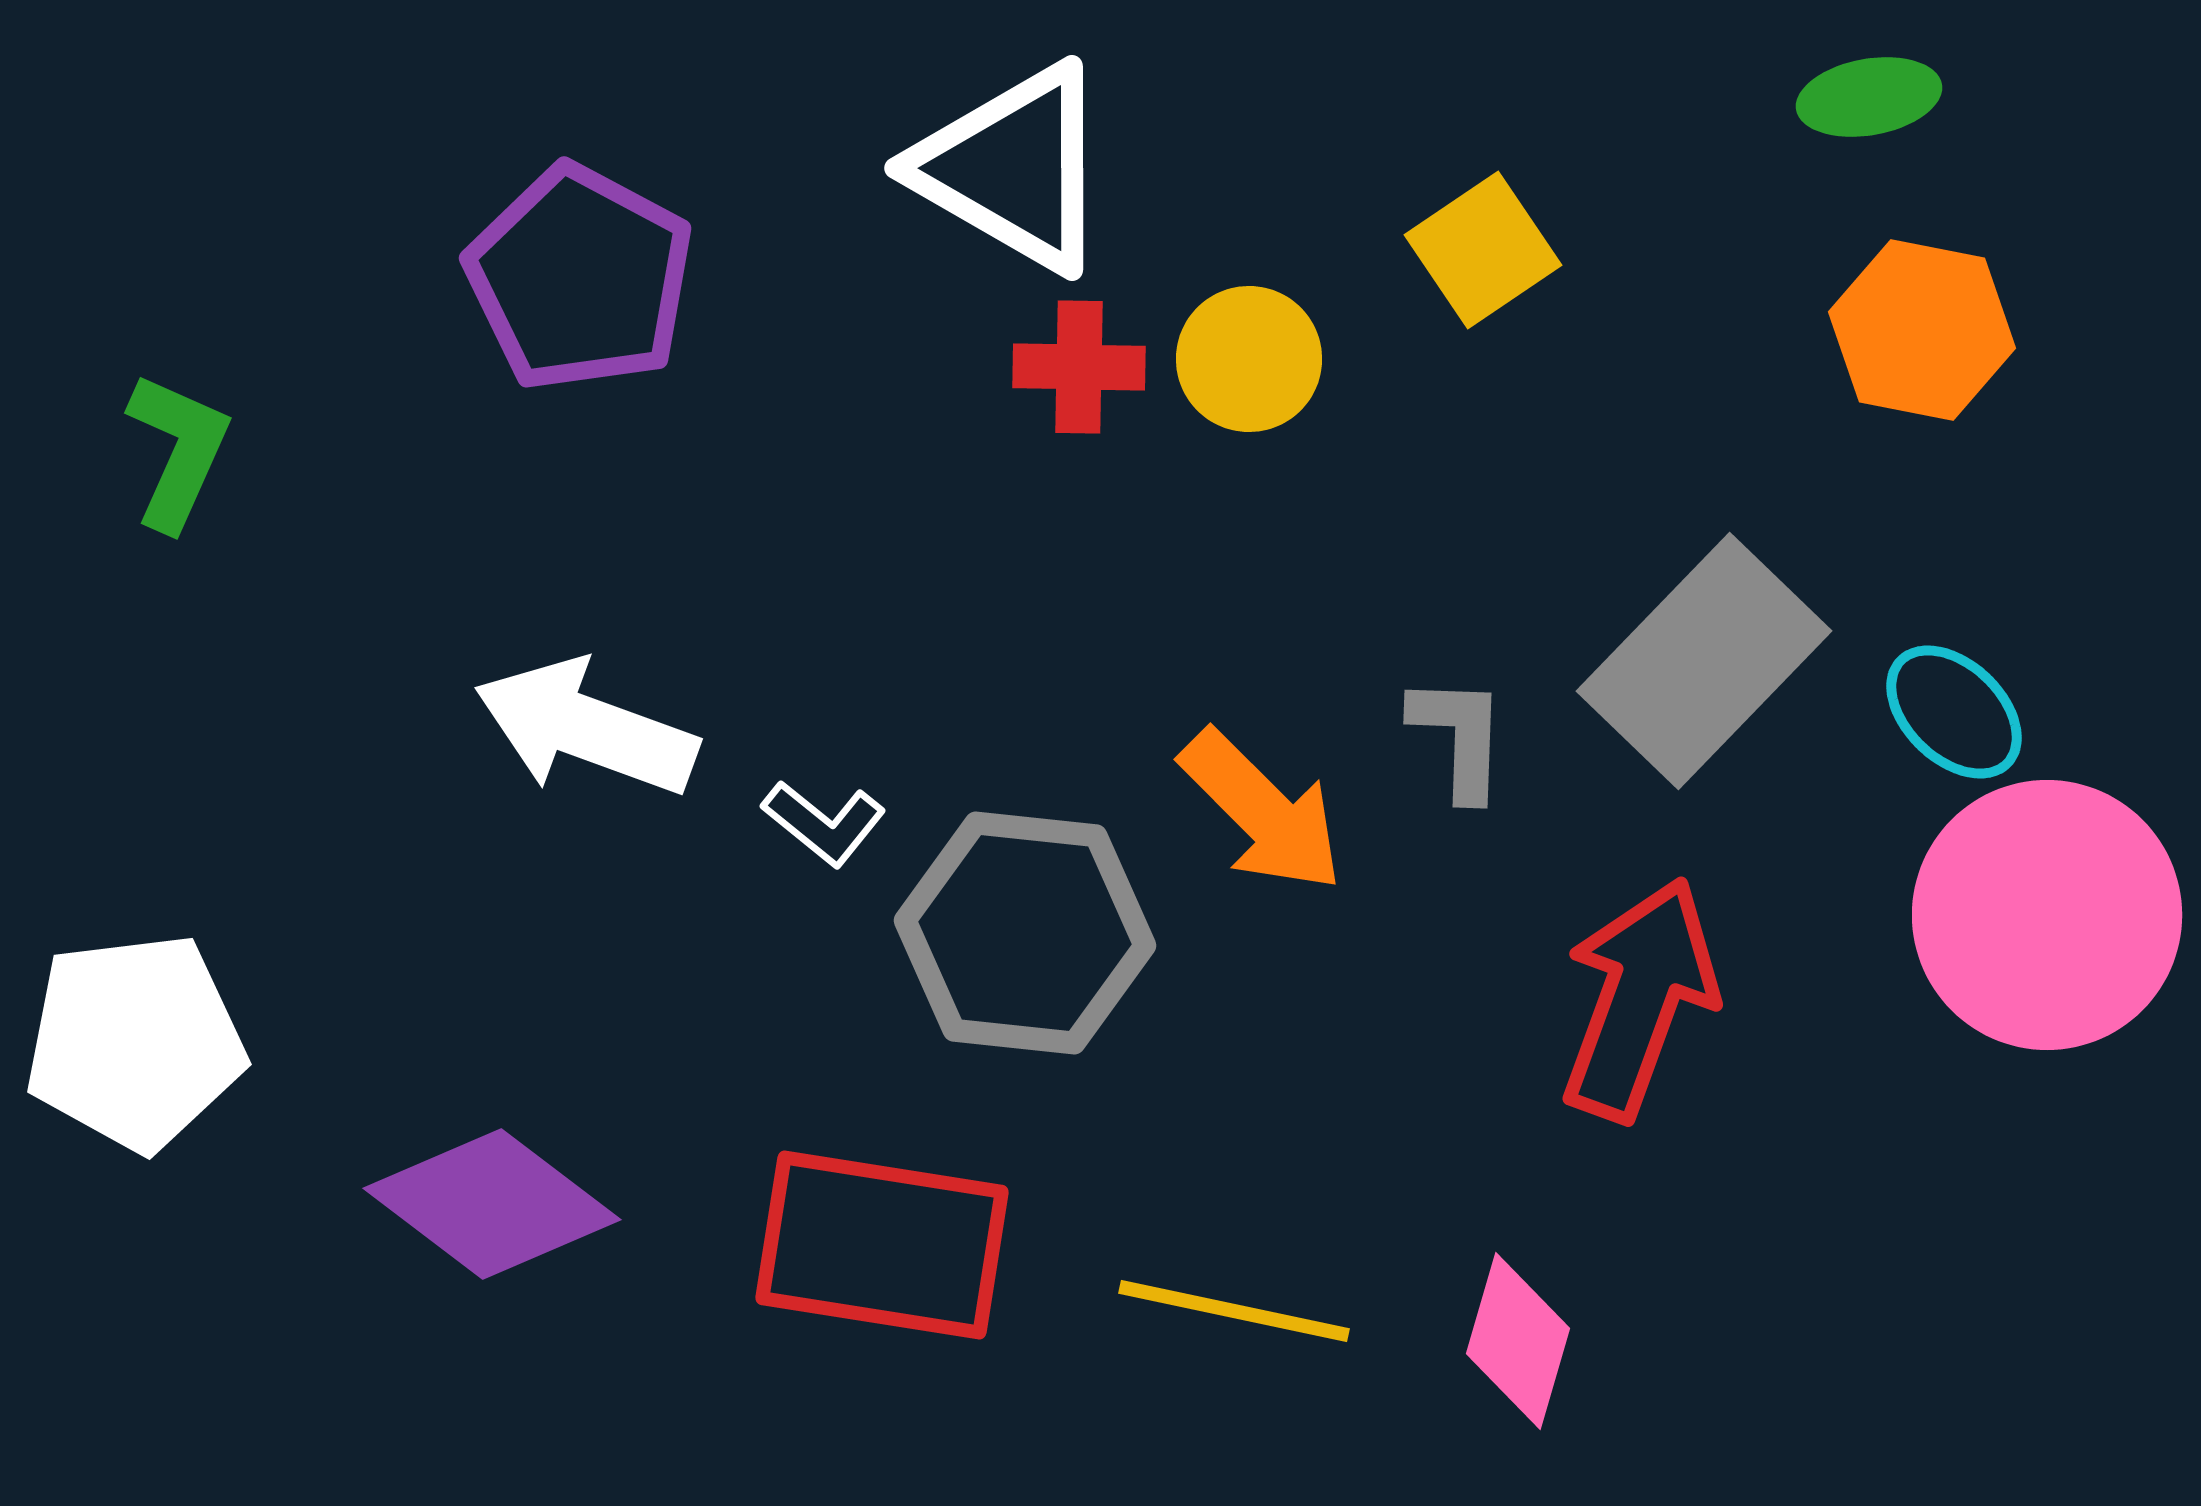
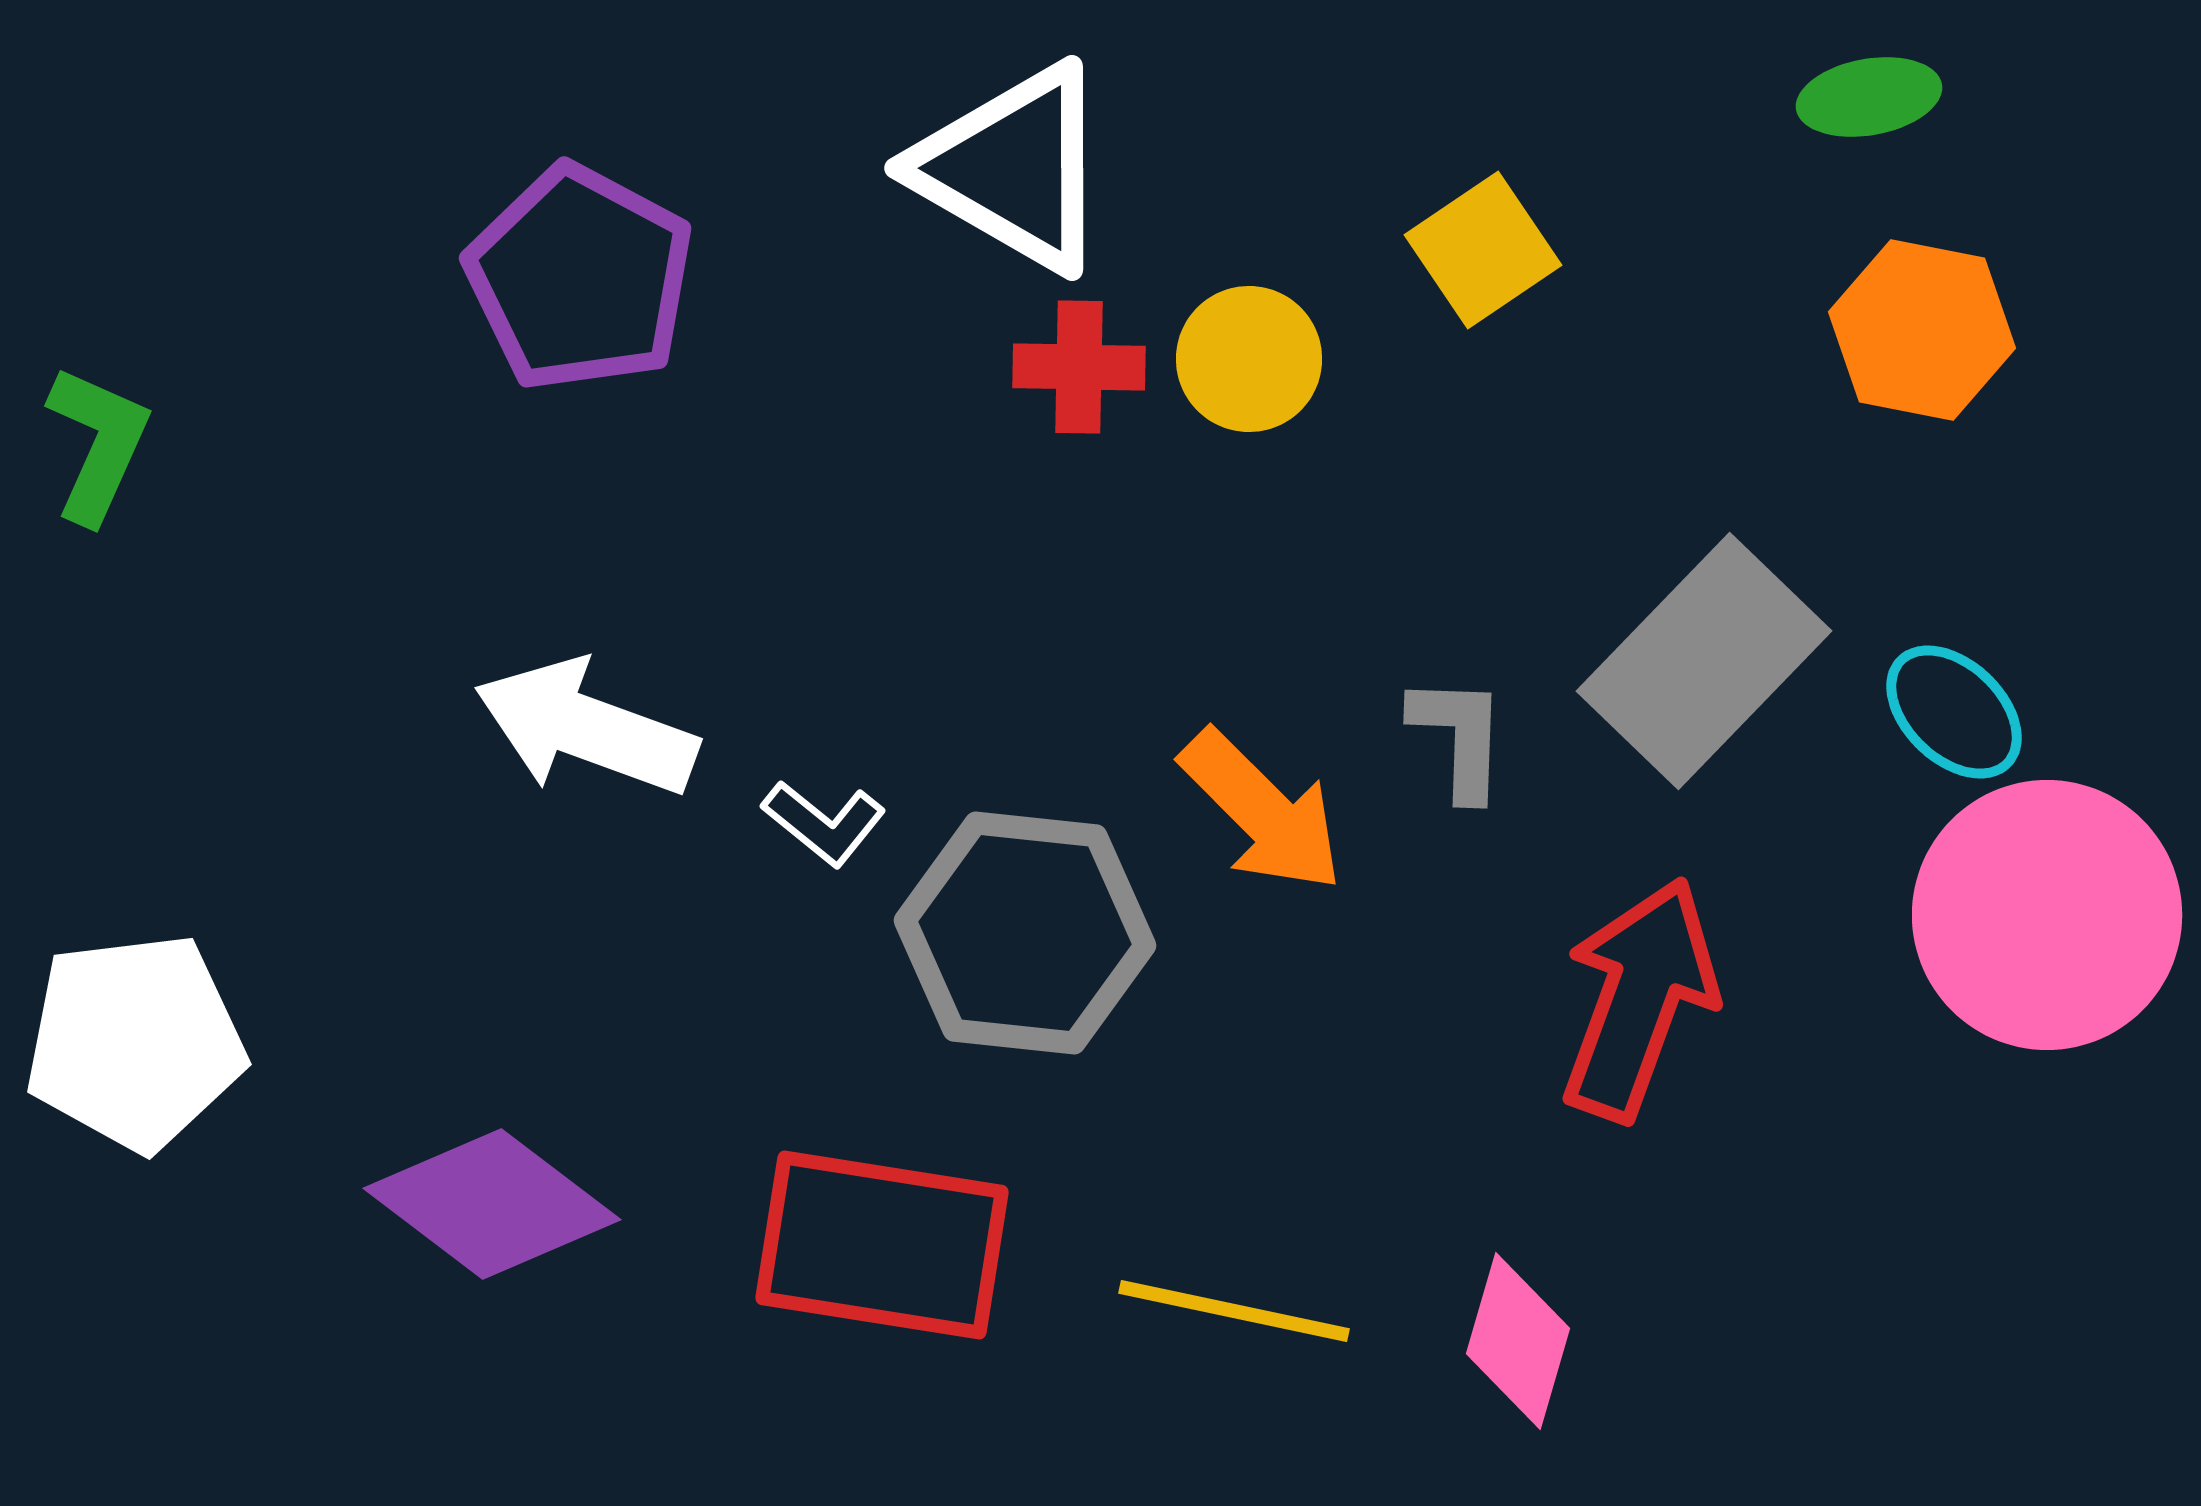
green L-shape: moved 80 px left, 7 px up
